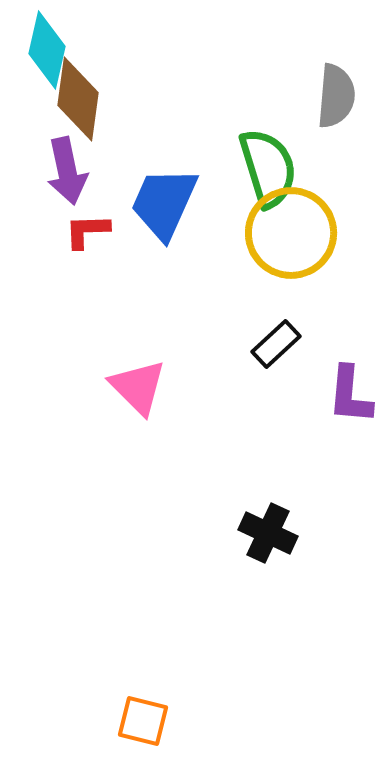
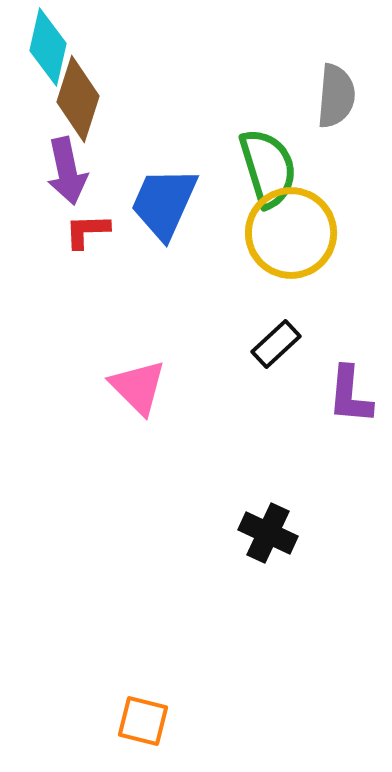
cyan diamond: moved 1 px right, 3 px up
brown diamond: rotated 10 degrees clockwise
